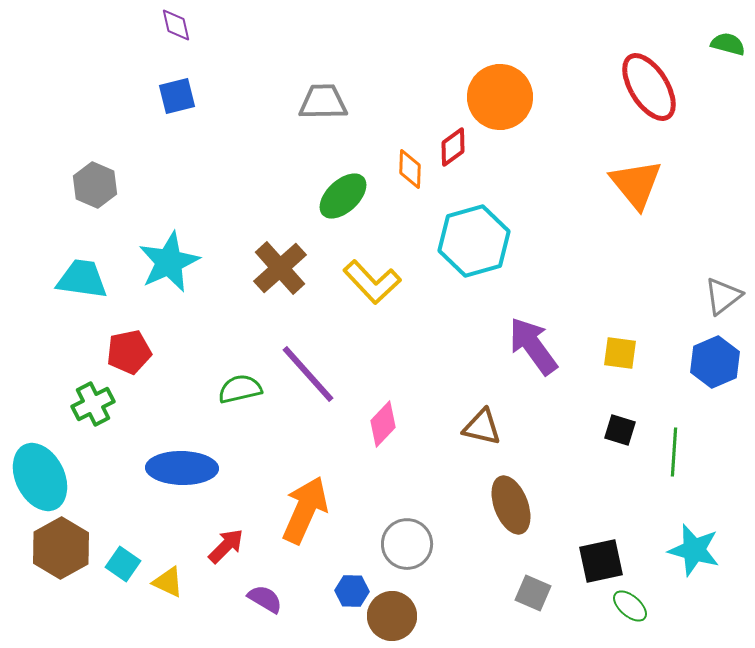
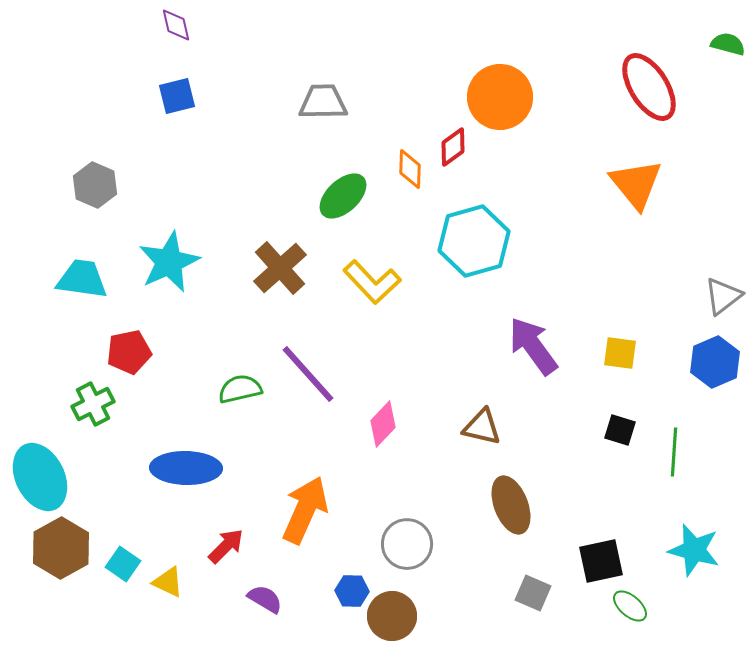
blue ellipse at (182, 468): moved 4 px right
